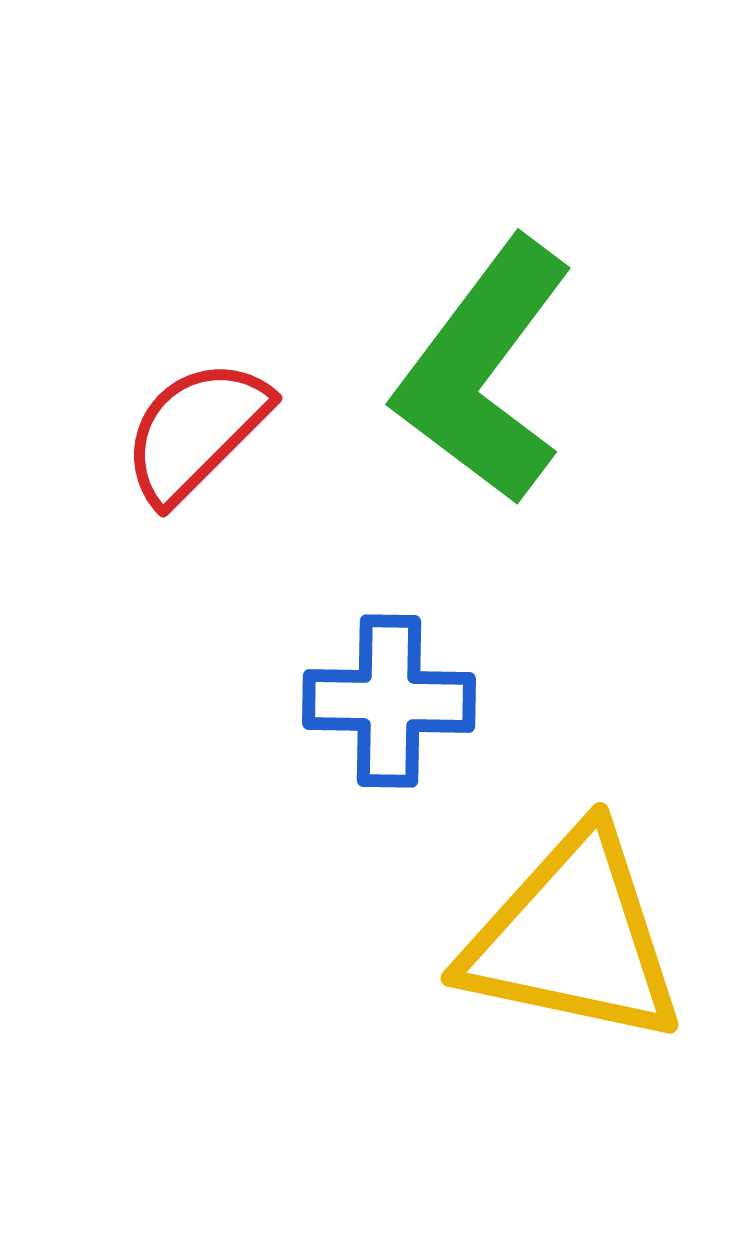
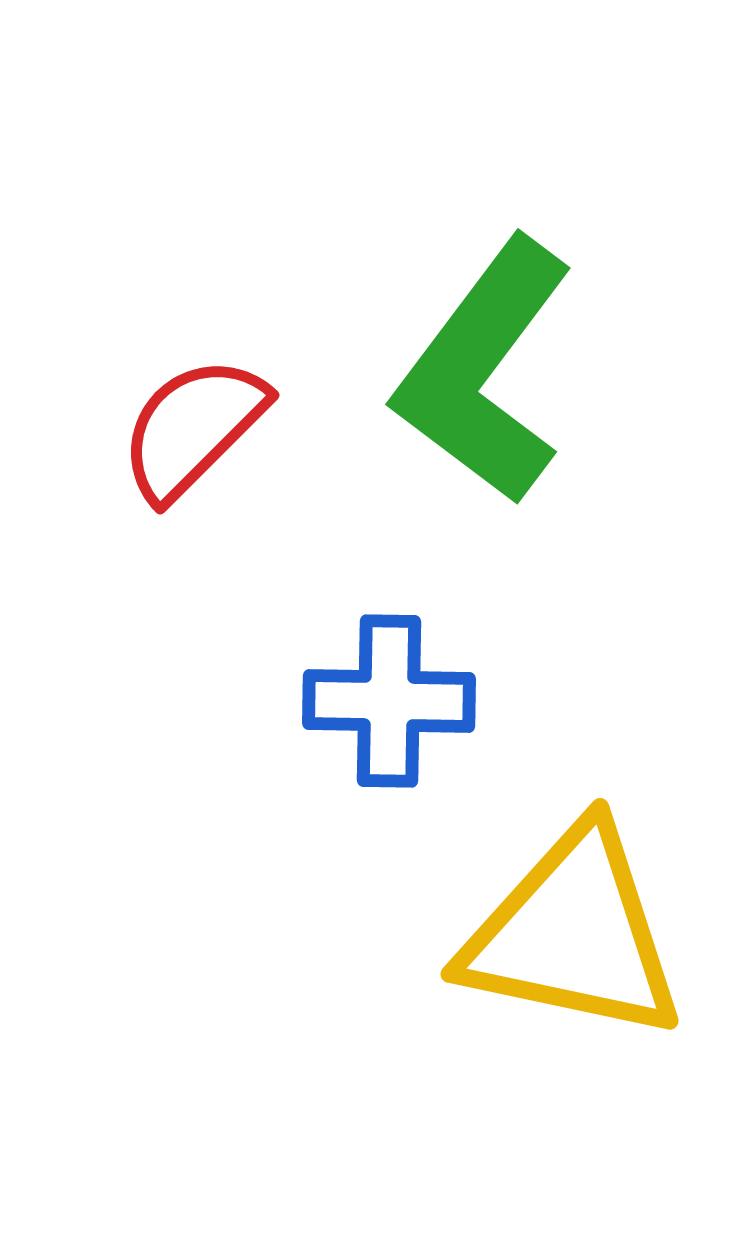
red semicircle: moved 3 px left, 3 px up
yellow triangle: moved 4 px up
